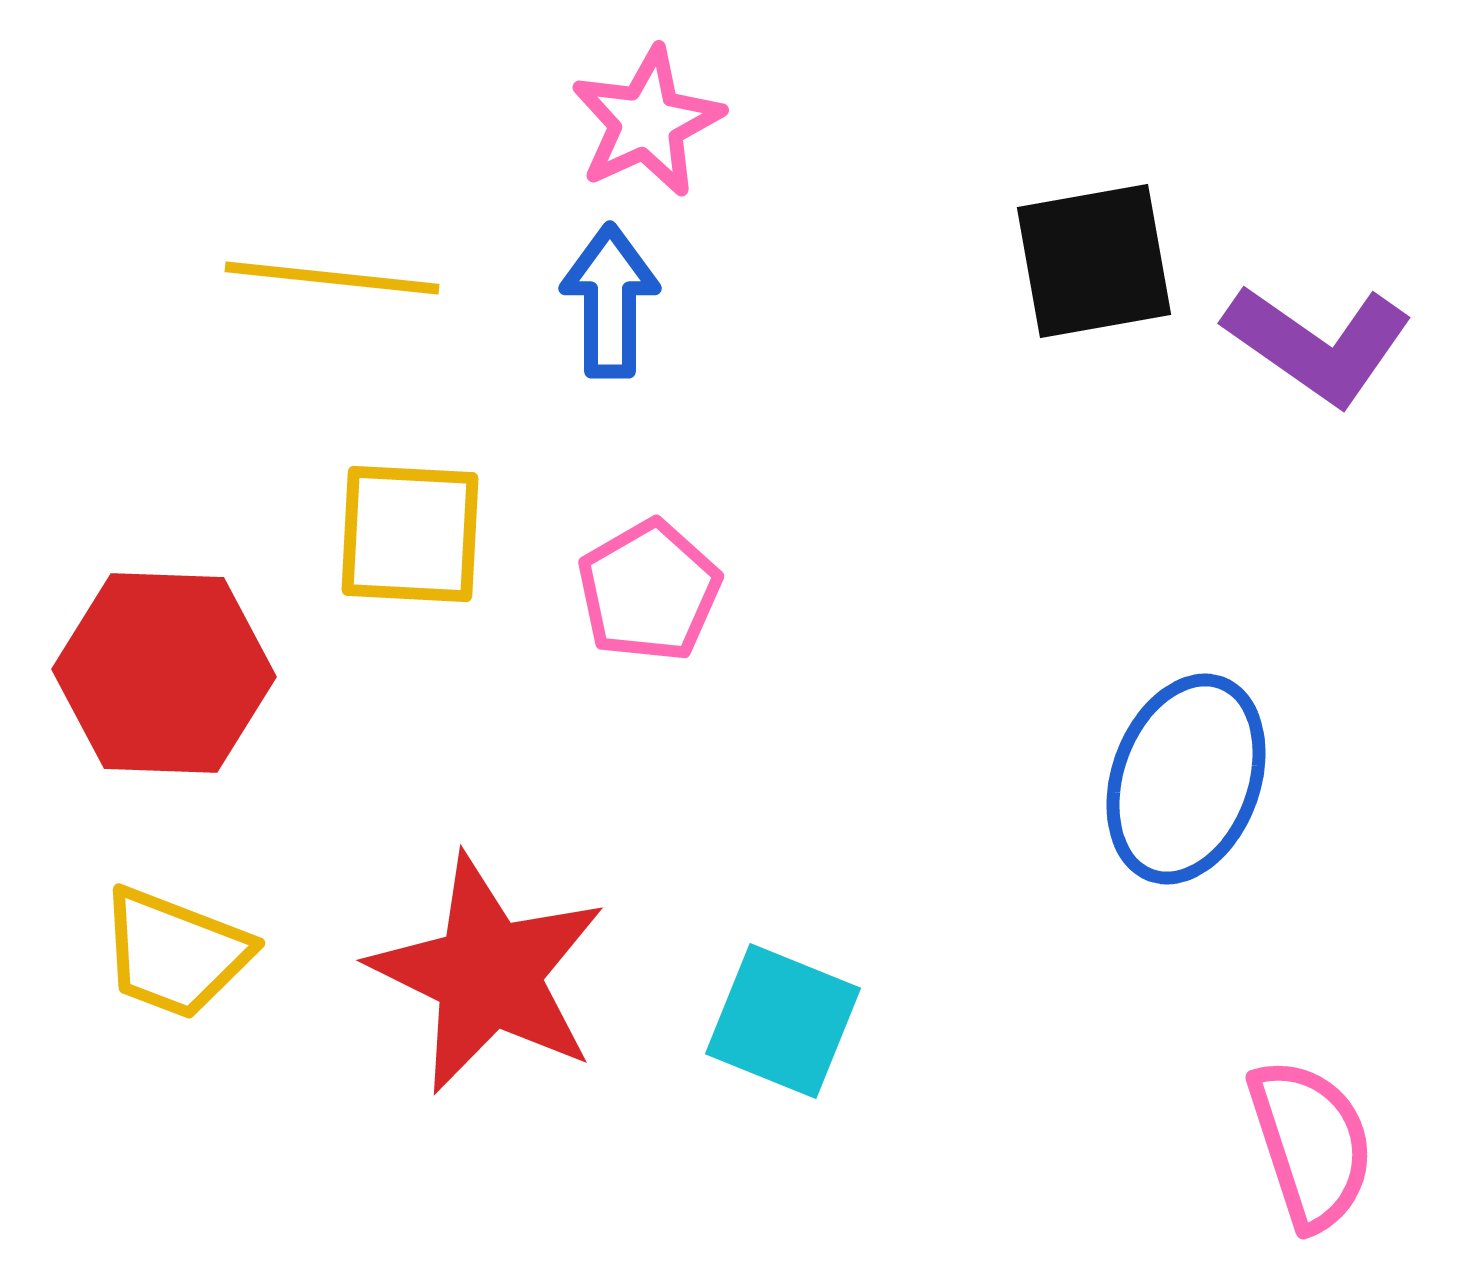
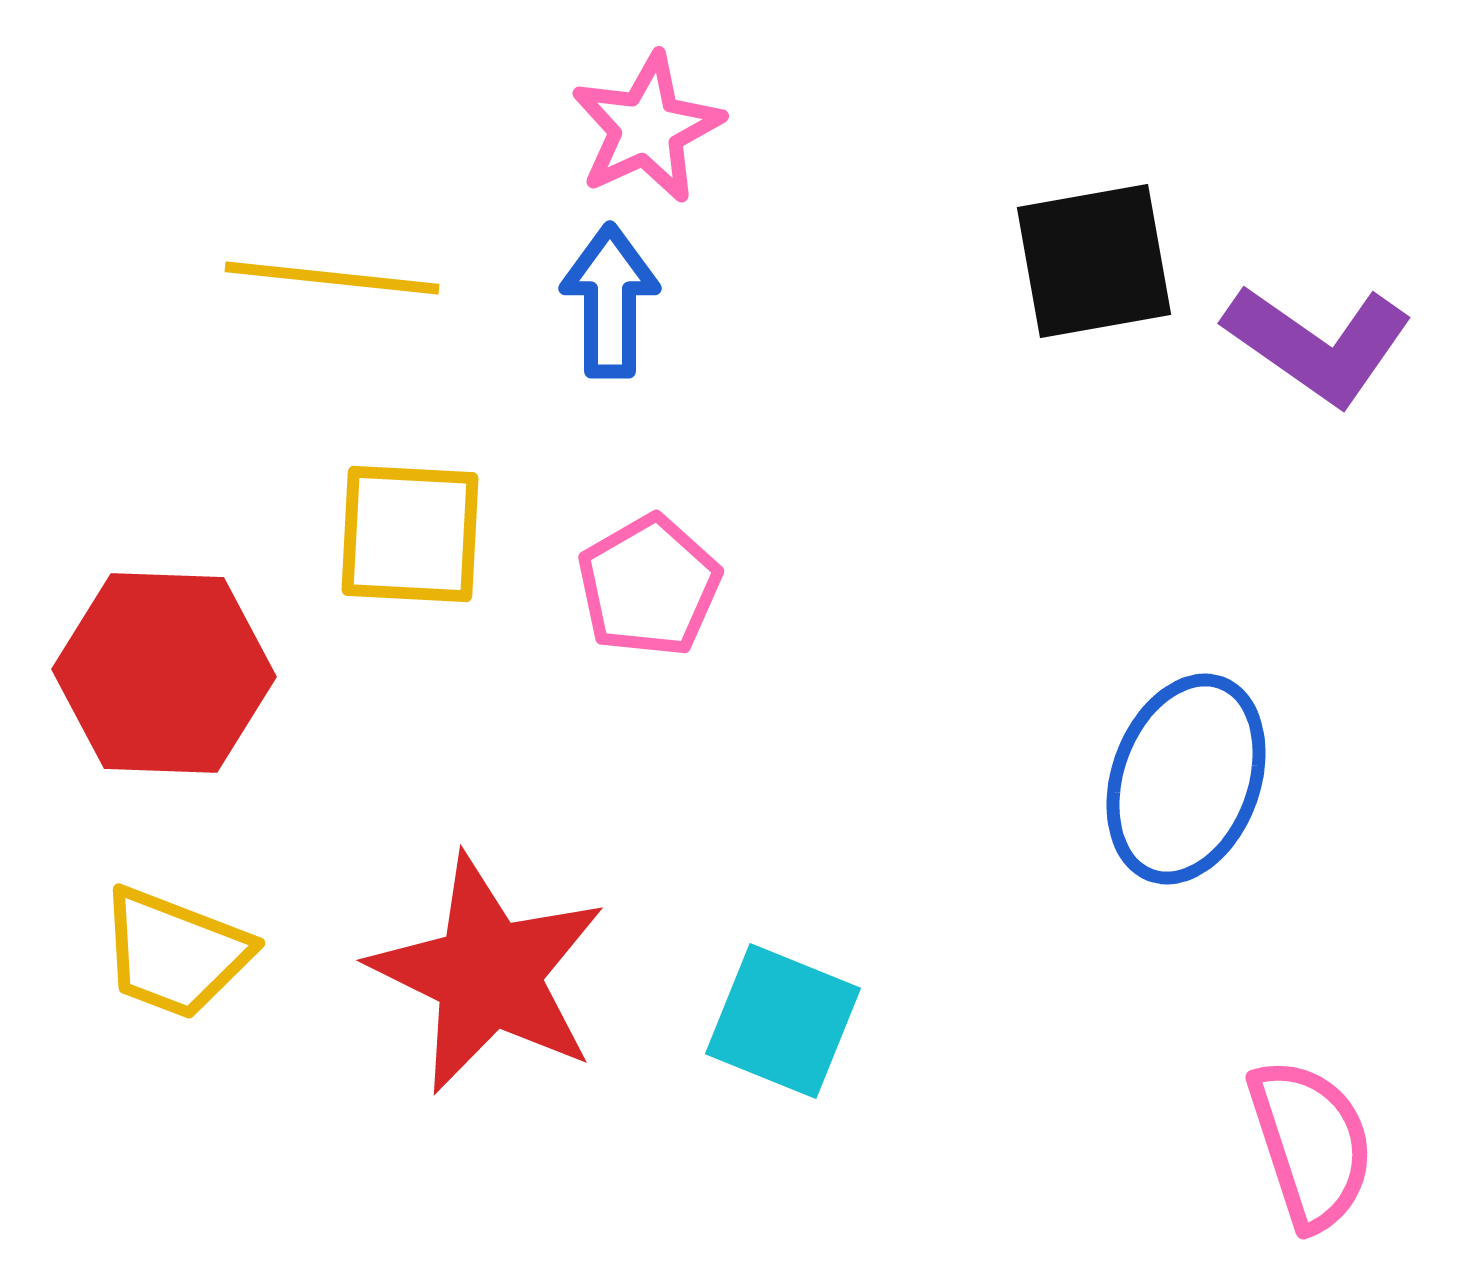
pink star: moved 6 px down
pink pentagon: moved 5 px up
